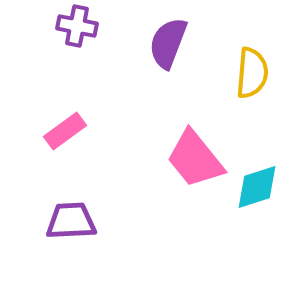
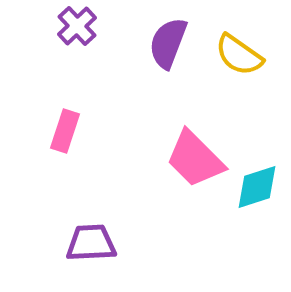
purple cross: rotated 36 degrees clockwise
yellow semicircle: moved 13 px left, 18 px up; rotated 120 degrees clockwise
pink rectangle: rotated 36 degrees counterclockwise
pink trapezoid: rotated 6 degrees counterclockwise
purple trapezoid: moved 20 px right, 22 px down
